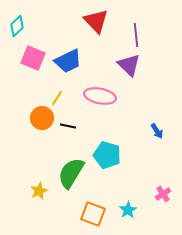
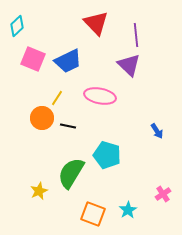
red triangle: moved 2 px down
pink square: moved 1 px down
